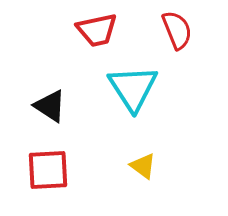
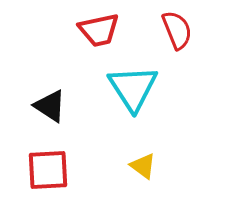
red trapezoid: moved 2 px right
